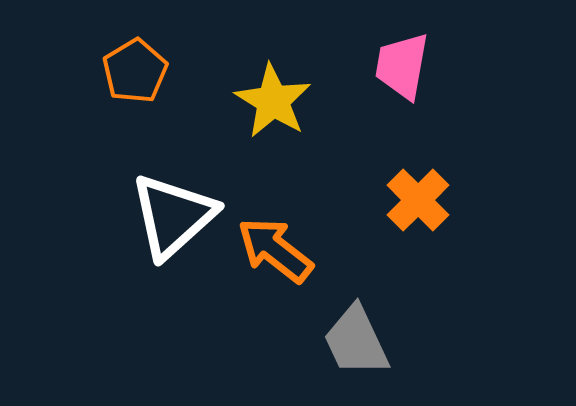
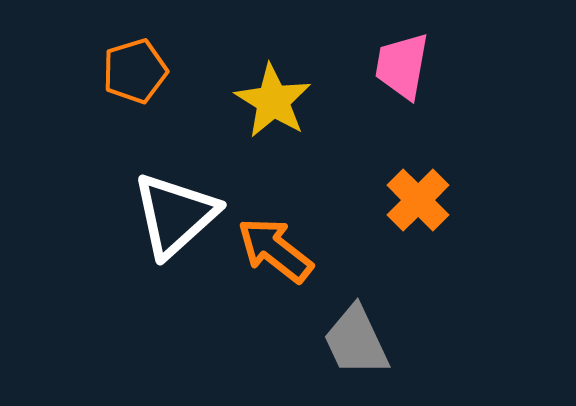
orange pentagon: rotated 14 degrees clockwise
white triangle: moved 2 px right, 1 px up
